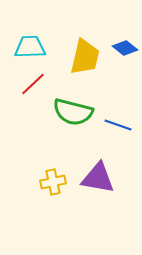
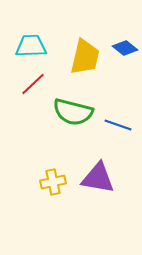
cyan trapezoid: moved 1 px right, 1 px up
